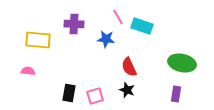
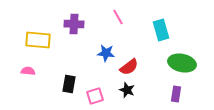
cyan rectangle: moved 19 px right, 4 px down; rotated 55 degrees clockwise
blue star: moved 14 px down
red semicircle: rotated 102 degrees counterclockwise
black rectangle: moved 9 px up
